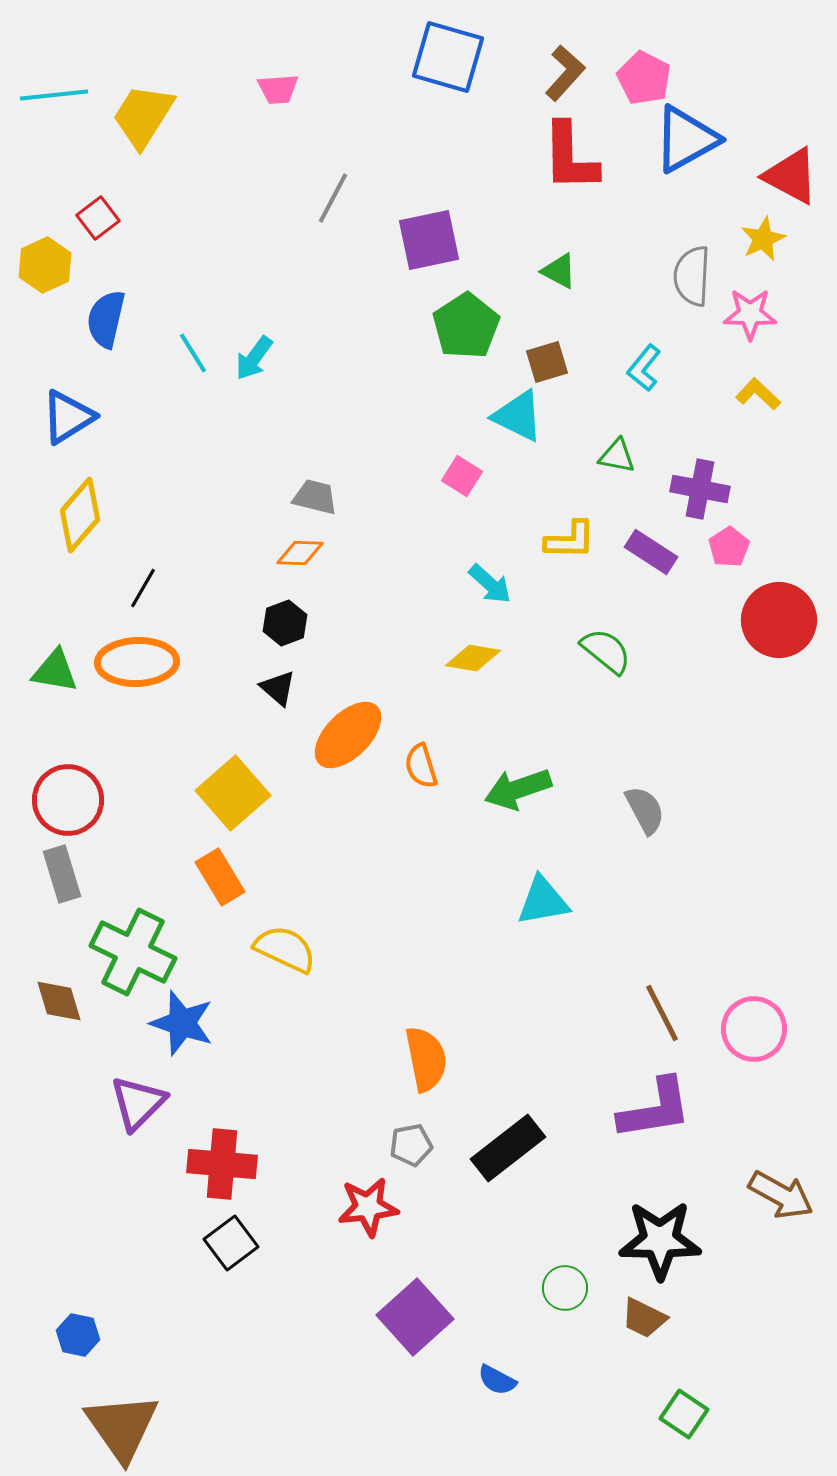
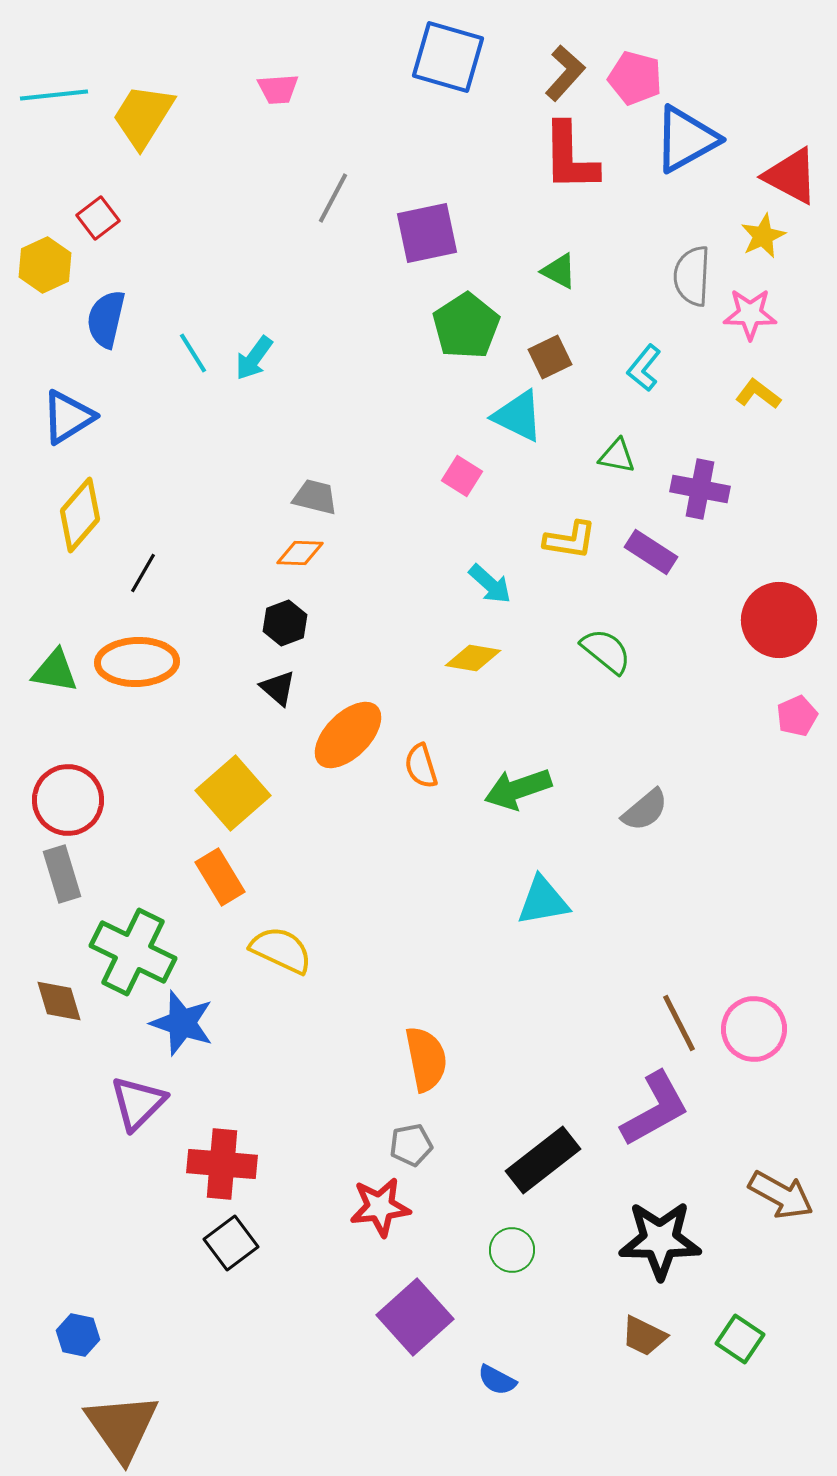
pink pentagon at (644, 78): moved 9 px left; rotated 12 degrees counterclockwise
yellow star at (763, 239): moved 3 px up
purple square at (429, 240): moved 2 px left, 7 px up
brown square at (547, 362): moved 3 px right, 5 px up; rotated 9 degrees counterclockwise
yellow L-shape at (758, 394): rotated 6 degrees counterclockwise
yellow L-shape at (570, 540): rotated 8 degrees clockwise
pink pentagon at (729, 547): moved 68 px right, 169 px down; rotated 9 degrees clockwise
black line at (143, 588): moved 15 px up
gray semicircle at (645, 810): rotated 78 degrees clockwise
yellow semicircle at (285, 949): moved 4 px left, 1 px down
brown line at (662, 1013): moved 17 px right, 10 px down
purple L-shape at (655, 1109): rotated 20 degrees counterclockwise
black rectangle at (508, 1148): moved 35 px right, 12 px down
red star at (368, 1207): moved 12 px right
green circle at (565, 1288): moved 53 px left, 38 px up
brown trapezoid at (644, 1318): moved 18 px down
green square at (684, 1414): moved 56 px right, 75 px up
